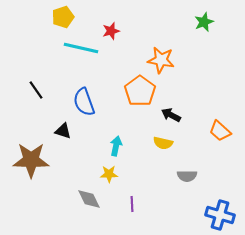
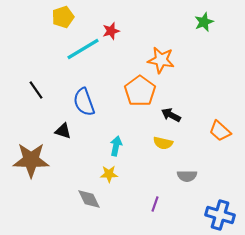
cyan line: moved 2 px right, 1 px down; rotated 44 degrees counterclockwise
purple line: moved 23 px right; rotated 21 degrees clockwise
